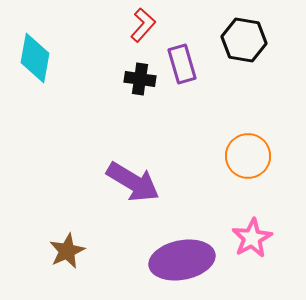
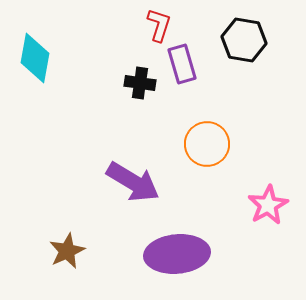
red L-shape: moved 16 px right; rotated 24 degrees counterclockwise
black cross: moved 4 px down
orange circle: moved 41 px left, 12 px up
pink star: moved 16 px right, 33 px up
purple ellipse: moved 5 px left, 6 px up; rotated 6 degrees clockwise
